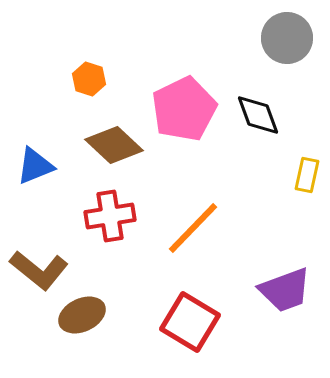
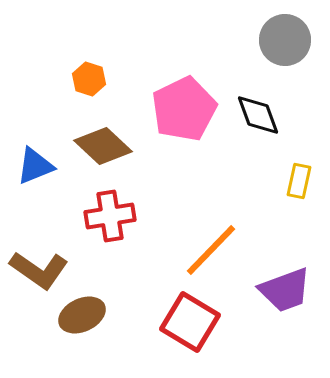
gray circle: moved 2 px left, 2 px down
brown diamond: moved 11 px left, 1 px down
yellow rectangle: moved 8 px left, 6 px down
orange line: moved 18 px right, 22 px down
brown L-shape: rotated 4 degrees counterclockwise
